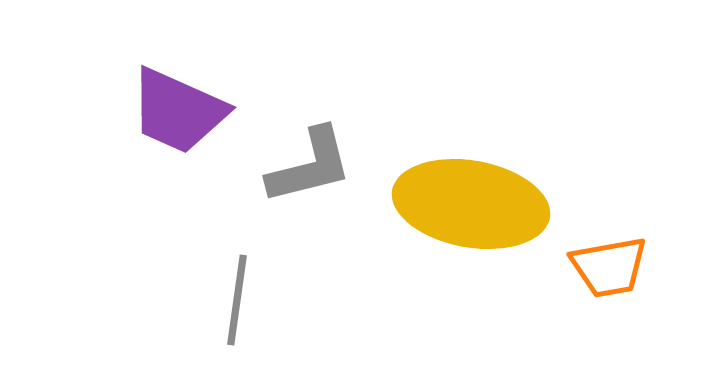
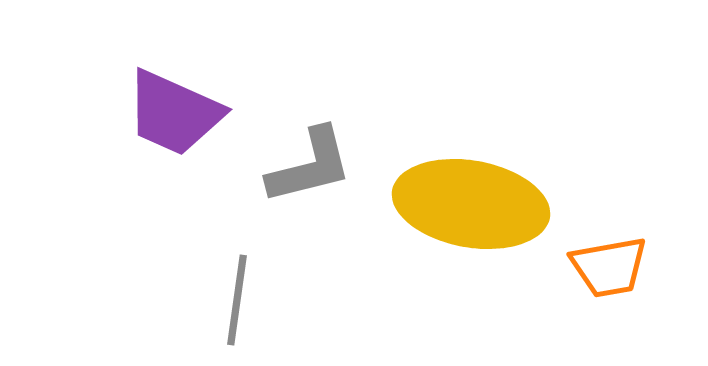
purple trapezoid: moved 4 px left, 2 px down
